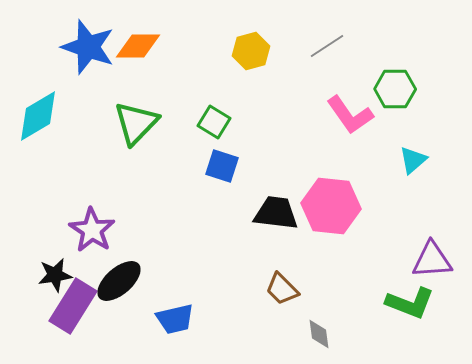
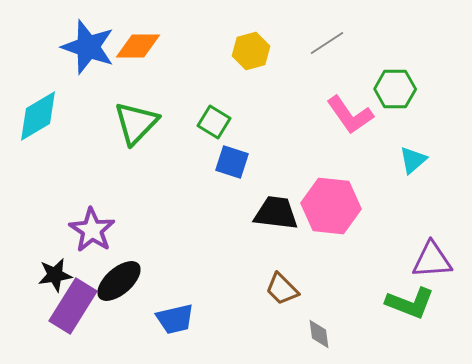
gray line: moved 3 px up
blue square: moved 10 px right, 4 px up
